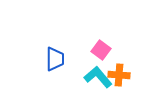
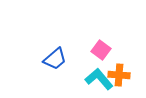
blue trapezoid: rotated 50 degrees clockwise
cyan L-shape: moved 1 px right, 2 px down
